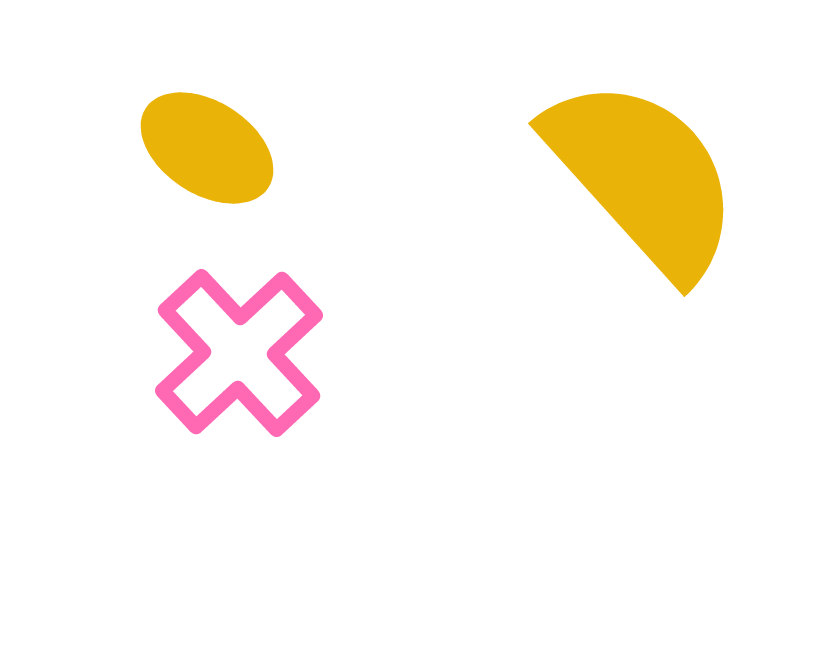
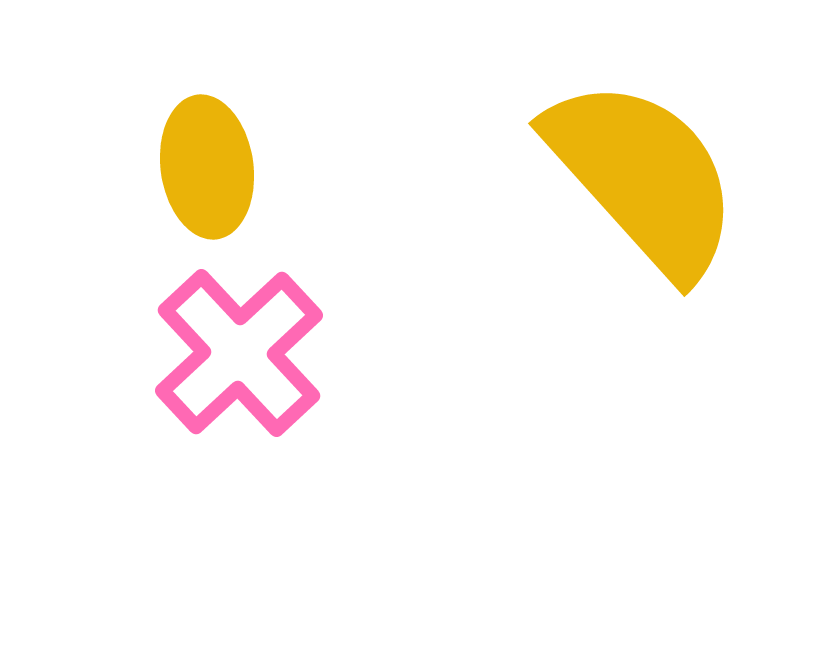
yellow ellipse: moved 19 px down; rotated 49 degrees clockwise
